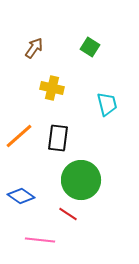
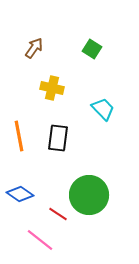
green square: moved 2 px right, 2 px down
cyan trapezoid: moved 4 px left, 5 px down; rotated 30 degrees counterclockwise
orange line: rotated 60 degrees counterclockwise
green circle: moved 8 px right, 15 px down
blue diamond: moved 1 px left, 2 px up
red line: moved 10 px left
pink line: rotated 32 degrees clockwise
